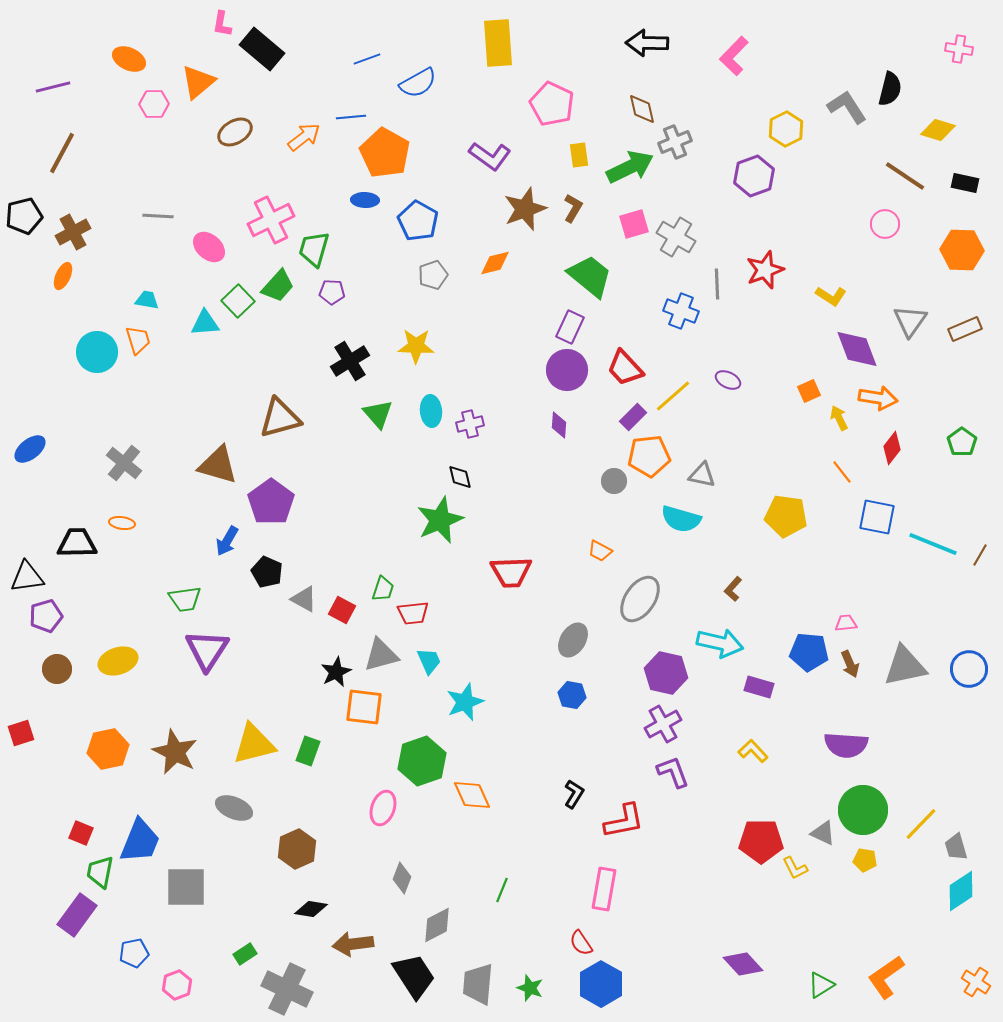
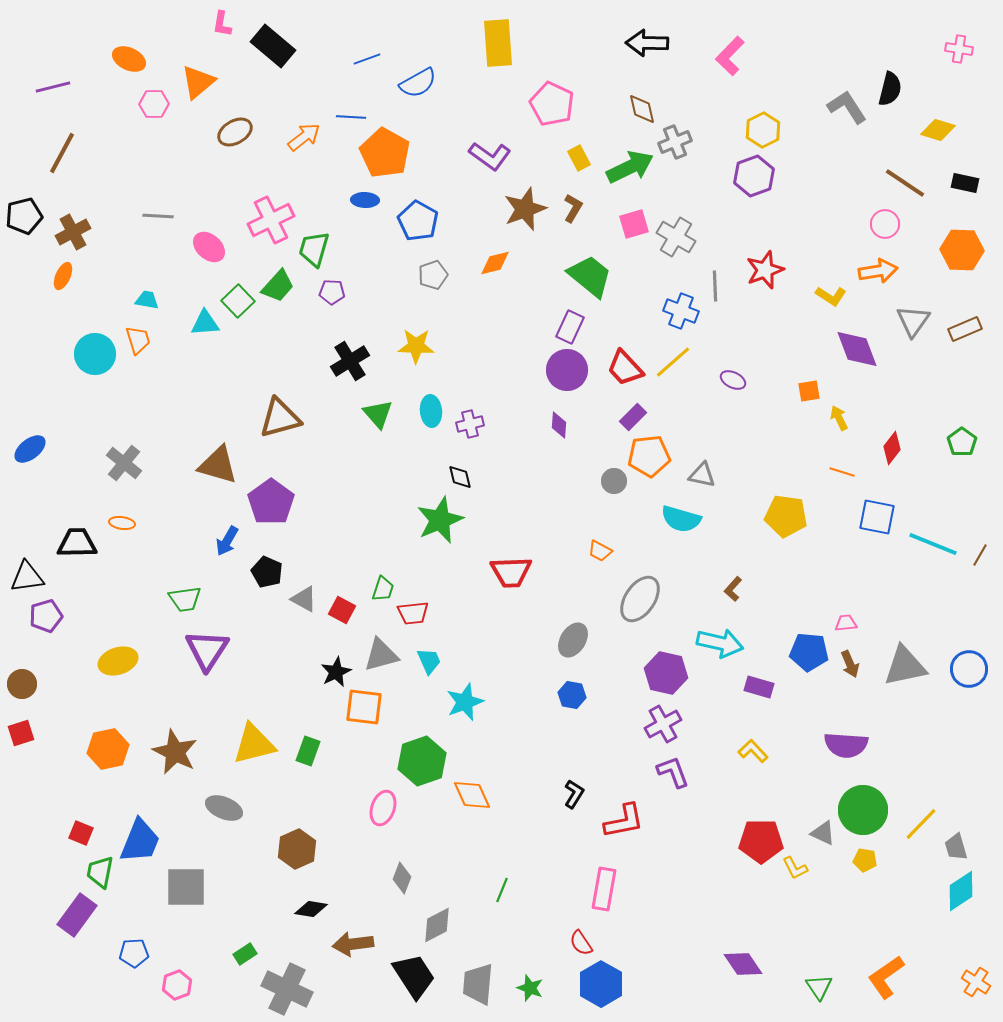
black rectangle at (262, 49): moved 11 px right, 3 px up
pink L-shape at (734, 56): moved 4 px left
blue line at (351, 117): rotated 8 degrees clockwise
yellow hexagon at (786, 129): moved 23 px left, 1 px down
yellow rectangle at (579, 155): moved 3 px down; rotated 20 degrees counterclockwise
brown line at (905, 176): moved 7 px down
gray line at (717, 284): moved 2 px left, 2 px down
gray triangle at (910, 321): moved 3 px right
cyan circle at (97, 352): moved 2 px left, 2 px down
purple ellipse at (728, 380): moved 5 px right
orange square at (809, 391): rotated 15 degrees clockwise
yellow line at (673, 396): moved 34 px up
orange arrow at (878, 398): moved 127 px up; rotated 18 degrees counterclockwise
orange line at (842, 472): rotated 35 degrees counterclockwise
brown circle at (57, 669): moved 35 px left, 15 px down
gray ellipse at (234, 808): moved 10 px left
blue pentagon at (134, 953): rotated 8 degrees clockwise
purple diamond at (743, 964): rotated 9 degrees clockwise
green triangle at (821, 985): moved 2 px left, 2 px down; rotated 32 degrees counterclockwise
